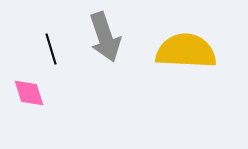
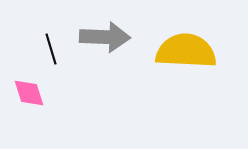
gray arrow: rotated 69 degrees counterclockwise
